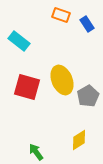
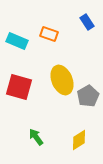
orange rectangle: moved 12 px left, 19 px down
blue rectangle: moved 2 px up
cyan rectangle: moved 2 px left; rotated 15 degrees counterclockwise
red square: moved 8 px left
green arrow: moved 15 px up
